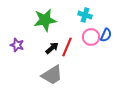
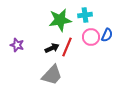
cyan cross: rotated 24 degrees counterclockwise
green star: moved 15 px right
blue semicircle: moved 1 px right
black arrow: rotated 16 degrees clockwise
gray trapezoid: rotated 15 degrees counterclockwise
